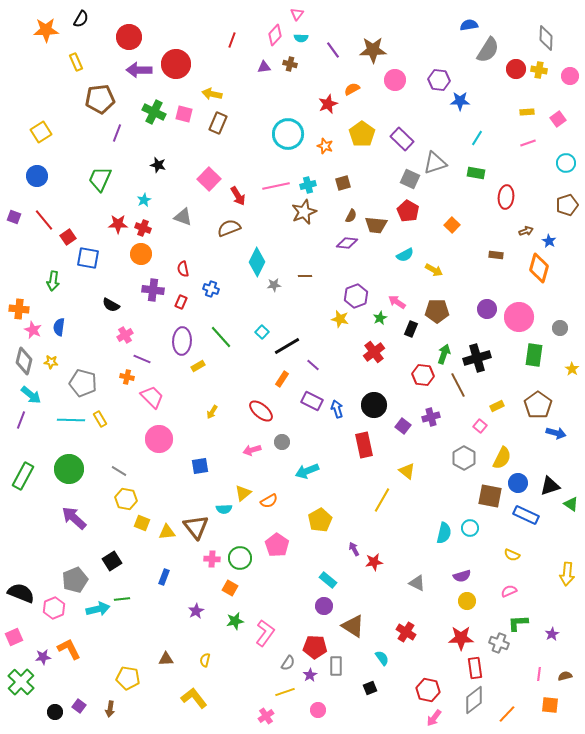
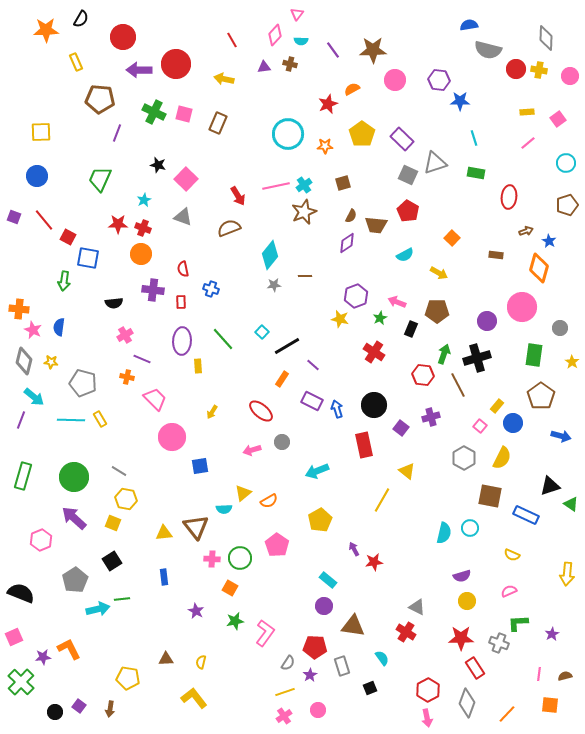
red circle at (129, 37): moved 6 px left
cyan semicircle at (301, 38): moved 3 px down
red line at (232, 40): rotated 49 degrees counterclockwise
gray semicircle at (488, 50): rotated 72 degrees clockwise
yellow arrow at (212, 94): moved 12 px right, 15 px up
brown pentagon at (100, 99): rotated 12 degrees clockwise
yellow square at (41, 132): rotated 30 degrees clockwise
cyan line at (477, 138): moved 3 px left; rotated 49 degrees counterclockwise
pink line at (528, 143): rotated 21 degrees counterclockwise
orange star at (325, 146): rotated 21 degrees counterclockwise
pink square at (209, 179): moved 23 px left
gray square at (410, 179): moved 2 px left, 4 px up
cyan cross at (308, 185): moved 4 px left; rotated 21 degrees counterclockwise
red ellipse at (506, 197): moved 3 px right
orange square at (452, 225): moved 13 px down
red square at (68, 237): rotated 28 degrees counterclockwise
purple diamond at (347, 243): rotated 40 degrees counterclockwise
cyan diamond at (257, 262): moved 13 px right, 7 px up; rotated 12 degrees clockwise
yellow arrow at (434, 270): moved 5 px right, 3 px down
green arrow at (53, 281): moved 11 px right
red rectangle at (181, 302): rotated 24 degrees counterclockwise
pink arrow at (397, 302): rotated 12 degrees counterclockwise
black semicircle at (111, 305): moved 3 px right, 2 px up; rotated 36 degrees counterclockwise
purple circle at (487, 309): moved 12 px down
pink circle at (519, 317): moved 3 px right, 10 px up
green line at (221, 337): moved 2 px right, 2 px down
red cross at (374, 352): rotated 20 degrees counterclockwise
yellow rectangle at (198, 366): rotated 64 degrees counterclockwise
yellow star at (572, 369): moved 7 px up
cyan arrow at (31, 395): moved 3 px right, 2 px down
pink trapezoid at (152, 397): moved 3 px right, 2 px down
brown pentagon at (538, 405): moved 3 px right, 9 px up
yellow rectangle at (497, 406): rotated 24 degrees counterclockwise
purple square at (403, 426): moved 2 px left, 2 px down
blue arrow at (556, 433): moved 5 px right, 3 px down
pink circle at (159, 439): moved 13 px right, 2 px up
green circle at (69, 469): moved 5 px right, 8 px down
cyan arrow at (307, 471): moved 10 px right
green rectangle at (23, 476): rotated 12 degrees counterclockwise
blue circle at (518, 483): moved 5 px left, 60 px up
yellow square at (142, 523): moved 29 px left
yellow triangle at (167, 532): moved 3 px left, 1 px down
blue rectangle at (164, 577): rotated 28 degrees counterclockwise
gray pentagon at (75, 580): rotated 10 degrees counterclockwise
gray triangle at (417, 583): moved 24 px down
pink hexagon at (54, 608): moved 13 px left, 68 px up
purple star at (196, 611): rotated 14 degrees counterclockwise
brown triangle at (353, 626): rotated 25 degrees counterclockwise
yellow semicircle at (205, 660): moved 4 px left, 2 px down
gray rectangle at (336, 666): moved 6 px right; rotated 18 degrees counterclockwise
red rectangle at (475, 668): rotated 25 degrees counterclockwise
red hexagon at (428, 690): rotated 20 degrees clockwise
gray diamond at (474, 700): moved 7 px left, 3 px down; rotated 32 degrees counterclockwise
pink cross at (266, 716): moved 18 px right
pink arrow at (434, 718): moved 7 px left; rotated 48 degrees counterclockwise
